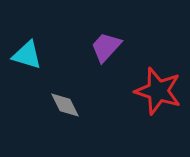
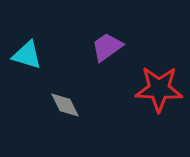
purple trapezoid: moved 1 px right; rotated 12 degrees clockwise
red star: moved 1 px right, 2 px up; rotated 15 degrees counterclockwise
